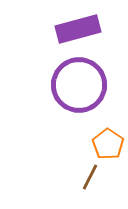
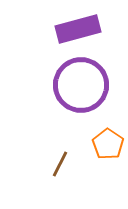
purple circle: moved 2 px right
brown line: moved 30 px left, 13 px up
